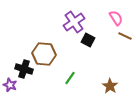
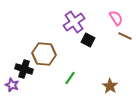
purple star: moved 2 px right
